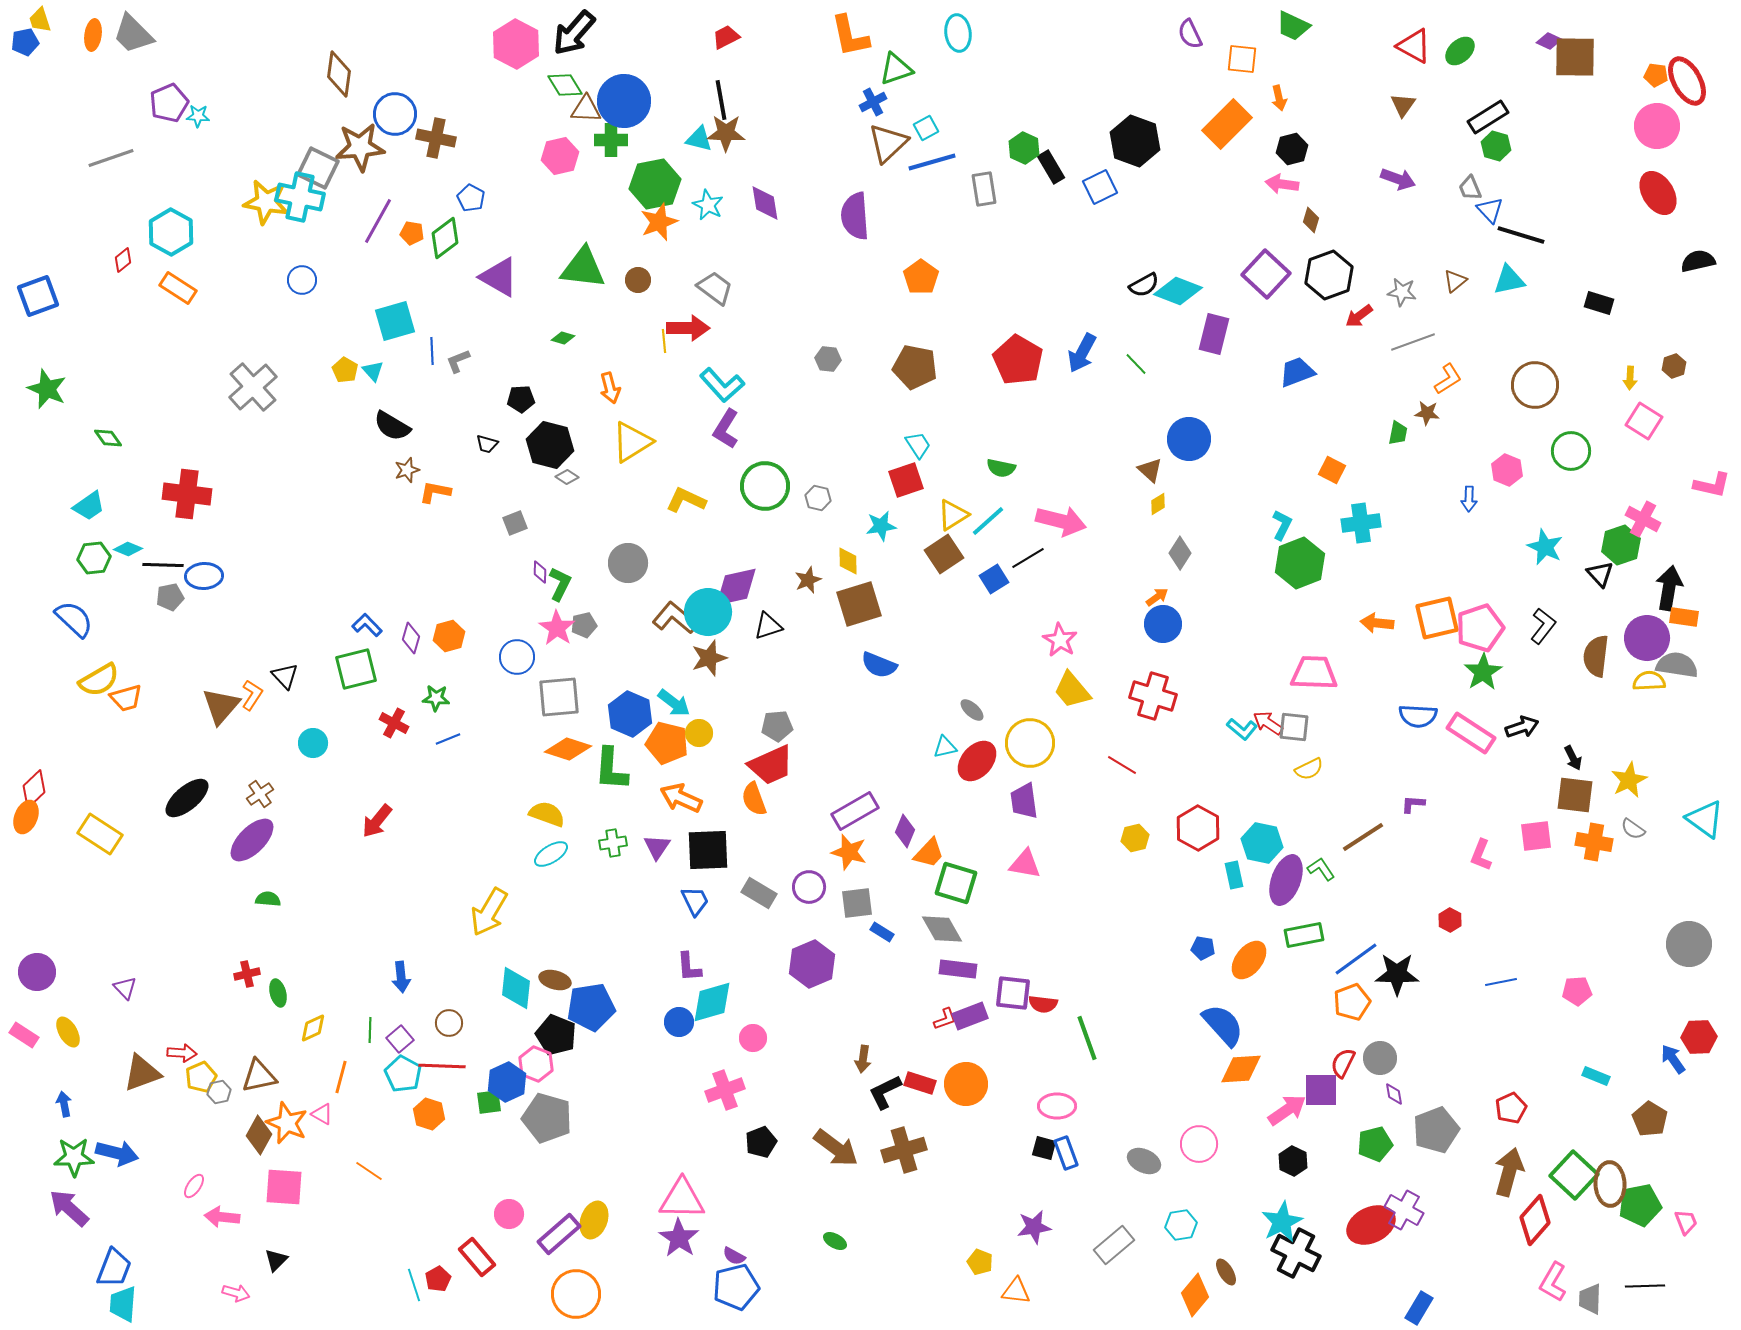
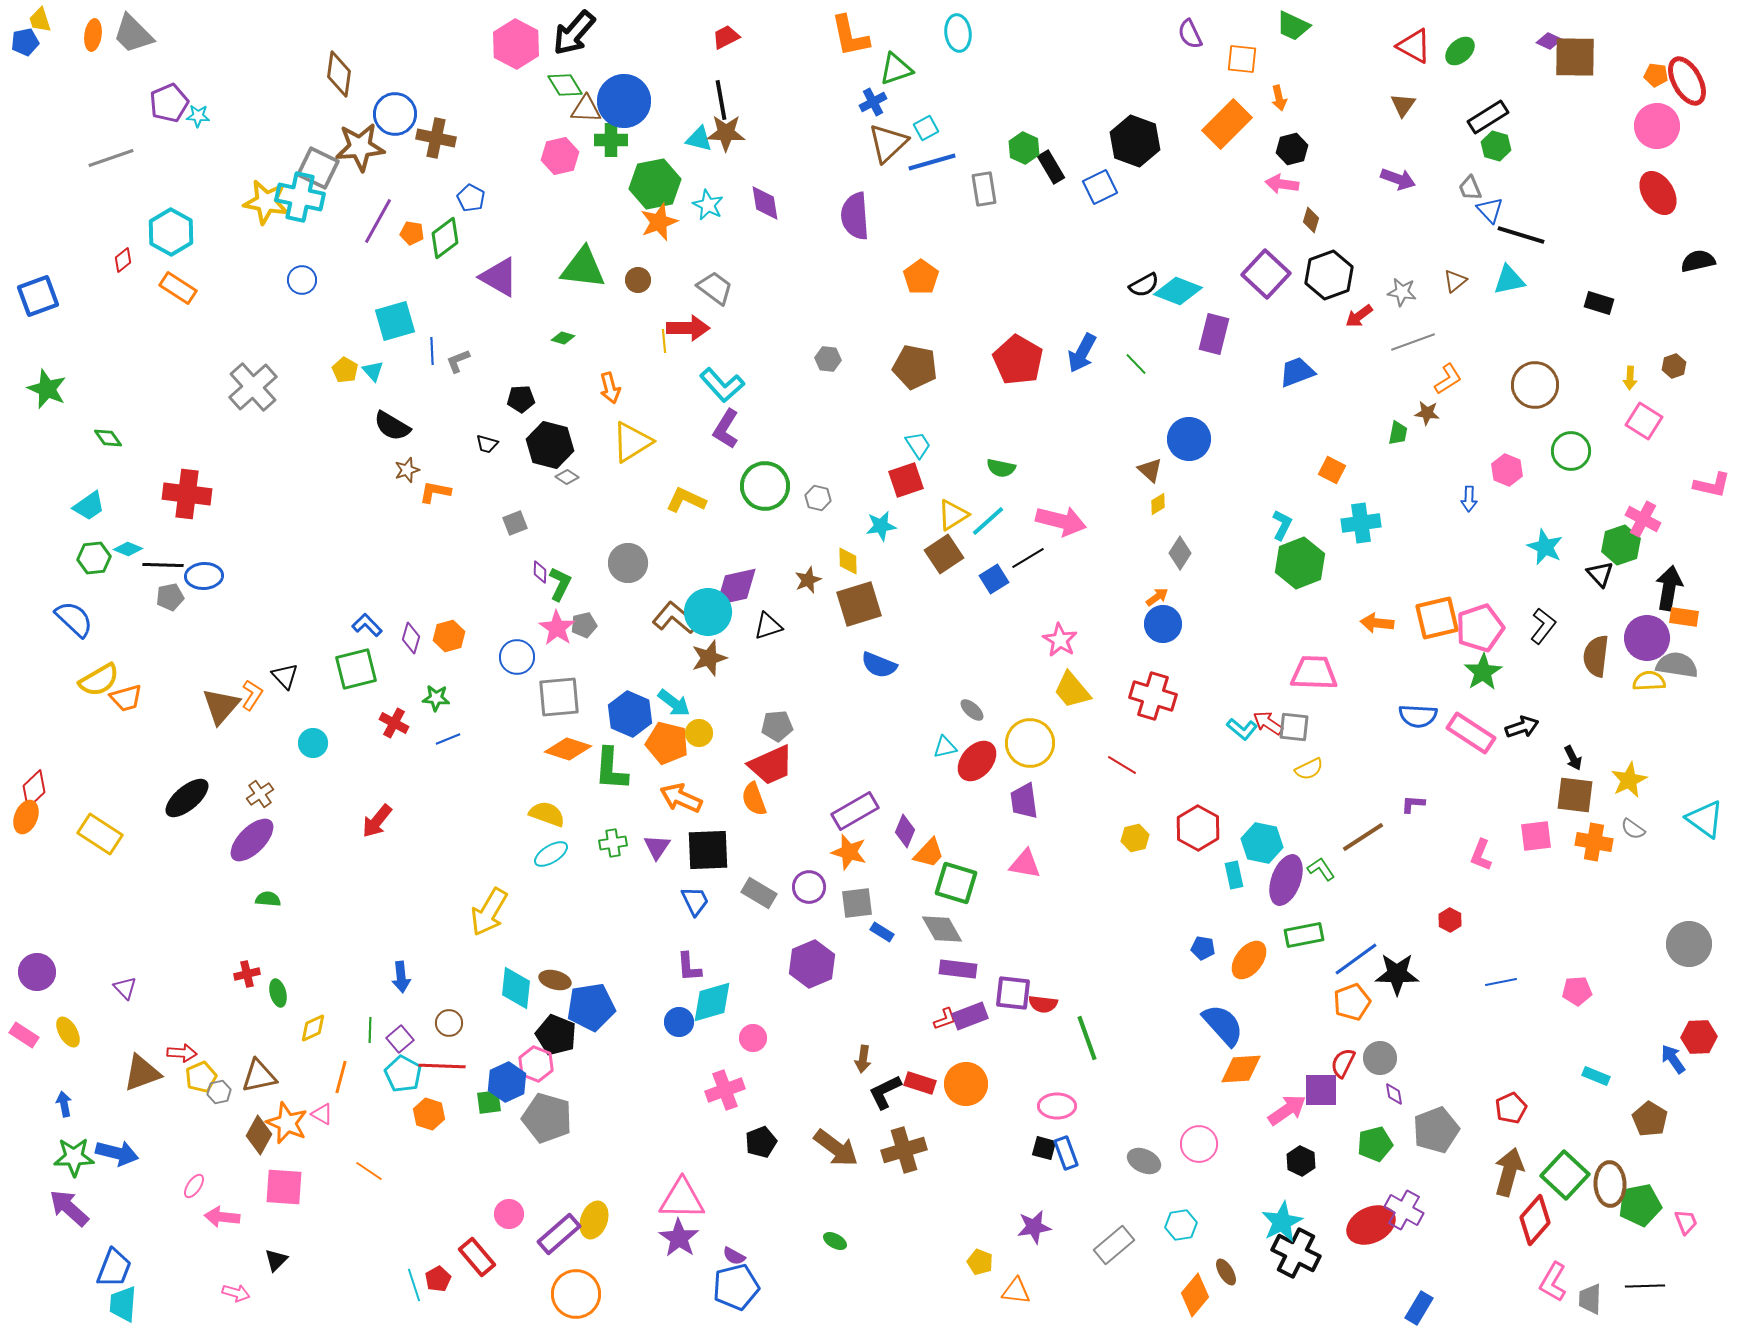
black hexagon at (1293, 1161): moved 8 px right
green square at (1574, 1175): moved 9 px left
